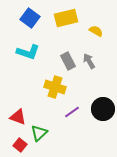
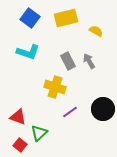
purple line: moved 2 px left
